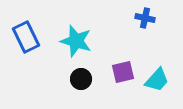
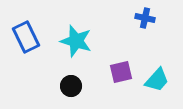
purple square: moved 2 px left
black circle: moved 10 px left, 7 px down
